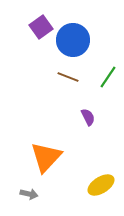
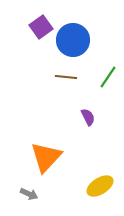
brown line: moved 2 px left; rotated 15 degrees counterclockwise
yellow ellipse: moved 1 px left, 1 px down
gray arrow: rotated 12 degrees clockwise
